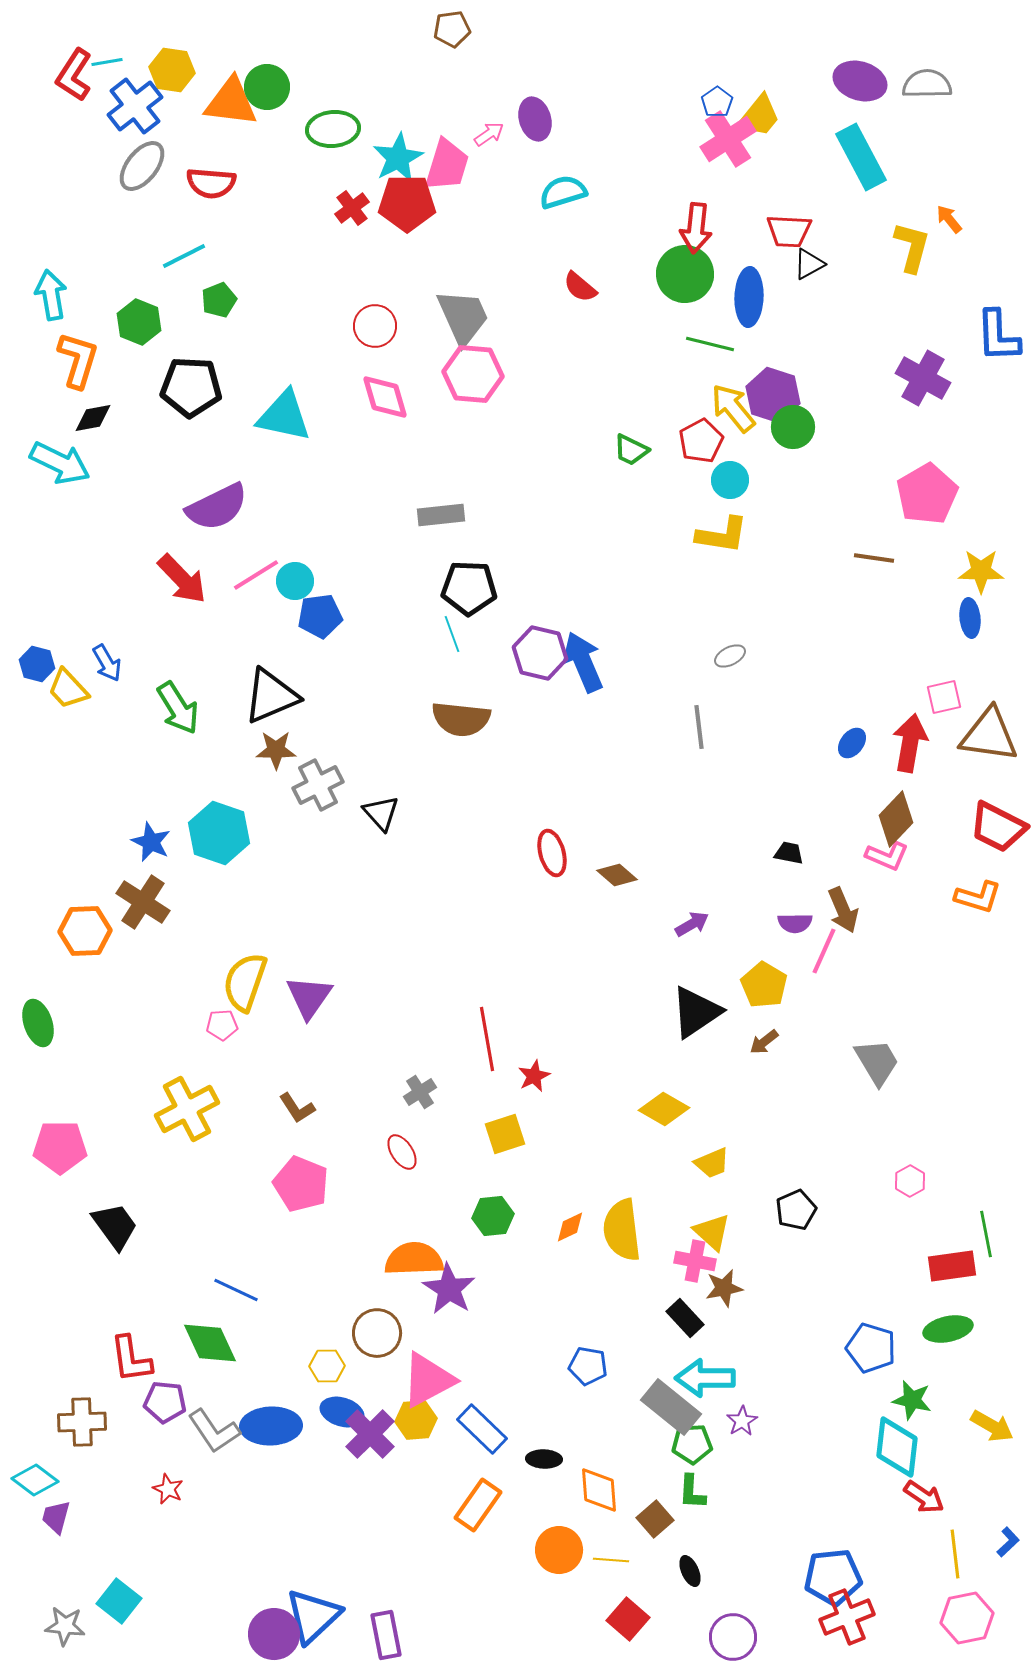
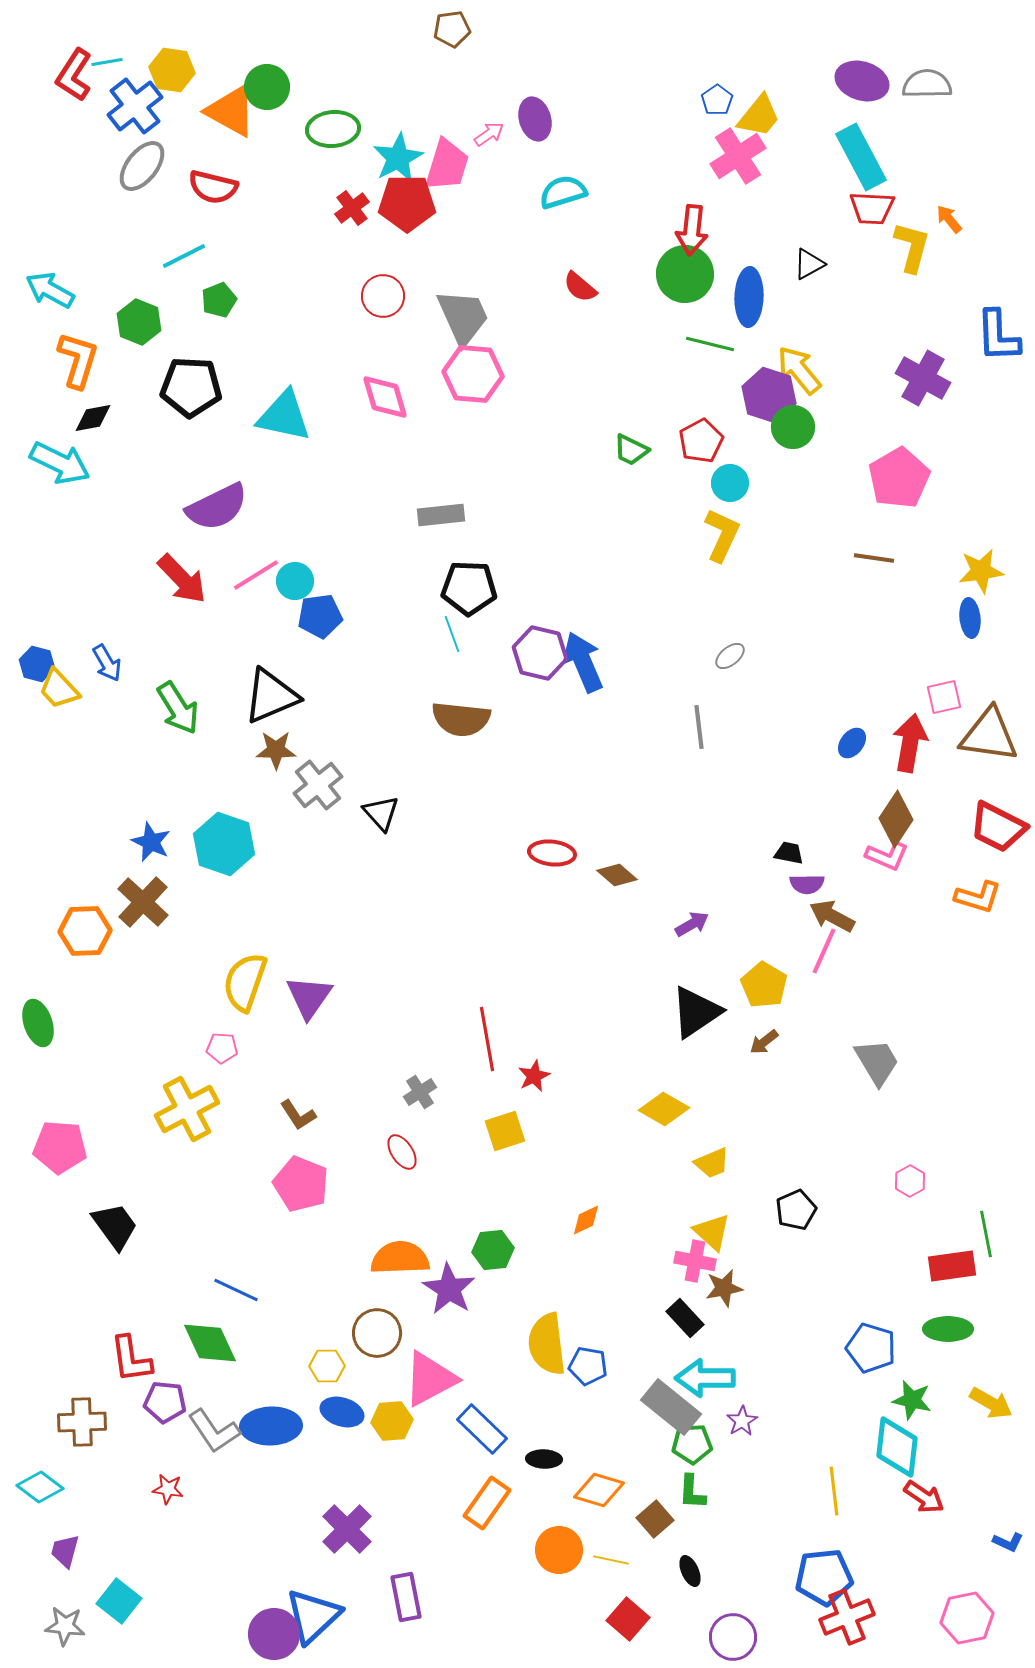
purple ellipse at (860, 81): moved 2 px right
orange triangle at (231, 102): moved 9 px down; rotated 22 degrees clockwise
blue pentagon at (717, 102): moved 2 px up
pink cross at (728, 139): moved 10 px right, 17 px down
red semicircle at (211, 183): moved 2 px right, 4 px down; rotated 9 degrees clockwise
red arrow at (696, 228): moved 4 px left, 2 px down
red trapezoid at (789, 231): moved 83 px right, 23 px up
cyan arrow at (51, 295): moved 1 px left, 5 px up; rotated 51 degrees counterclockwise
red circle at (375, 326): moved 8 px right, 30 px up
purple hexagon at (773, 395): moved 4 px left
yellow arrow at (733, 408): moved 66 px right, 38 px up
cyan circle at (730, 480): moved 3 px down
pink pentagon at (927, 494): moved 28 px left, 16 px up
yellow L-shape at (722, 535): rotated 74 degrees counterclockwise
yellow star at (981, 571): rotated 9 degrees counterclockwise
gray ellipse at (730, 656): rotated 12 degrees counterclockwise
yellow trapezoid at (68, 689): moved 9 px left
gray cross at (318, 785): rotated 12 degrees counterclockwise
brown diamond at (896, 819): rotated 10 degrees counterclockwise
cyan hexagon at (219, 833): moved 5 px right, 11 px down
red ellipse at (552, 853): rotated 69 degrees counterclockwise
brown cross at (143, 902): rotated 10 degrees clockwise
brown arrow at (843, 910): moved 11 px left, 6 px down; rotated 141 degrees clockwise
purple semicircle at (795, 923): moved 12 px right, 39 px up
pink pentagon at (222, 1025): moved 23 px down; rotated 8 degrees clockwise
brown L-shape at (297, 1108): moved 1 px right, 7 px down
yellow square at (505, 1134): moved 3 px up
pink pentagon at (60, 1147): rotated 4 degrees clockwise
green hexagon at (493, 1216): moved 34 px down
orange diamond at (570, 1227): moved 16 px right, 7 px up
yellow semicircle at (622, 1230): moved 75 px left, 114 px down
orange semicircle at (414, 1259): moved 14 px left, 1 px up
green ellipse at (948, 1329): rotated 12 degrees clockwise
pink triangle at (428, 1380): moved 2 px right, 1 px up
yellow hexagon at (416, 1420): moved 24 px left, 1 px down
yellow arrow at (992, 1426): moved 1 px left, 23 px up
purple cross at (370, 1434): moved 23 px left, 95 px down
cyan diamond at (35, 1480): moved 5 px right, 7 px down
red star at (168, 1489): rotated 16 degrees counterclockwise
orange diamond at (599, 1490): rotated 69 degrees counterclockwise
orange rectangle at (478, 1505): moved 9 px right, 2 px up
purple trapezoid at (56, 1517): moved 9 px right, 34 px down
blue L-shape at (1008, 1542): rotated 68 degrees clockwise
yellow line at (955, 1554): moved 121 px left, 63 px up
yellow line at (611, 1560): rotated 8 degrees clockwise
blue pentagon at (833, 1577): moved 9 px left
purple rectangle at (386, 1635): moved 20 px right, 38 px up
